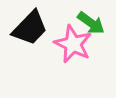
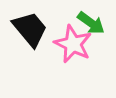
black trapezoid: moved 1 px down; rotated 84 degrees counterclockwise
